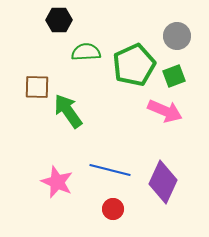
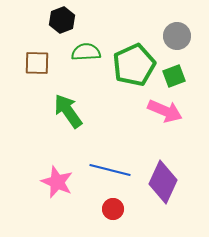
black hexagon: moved 3 px right; rotated 20 degrees counterclockwise
brown square: moved 24 px up
